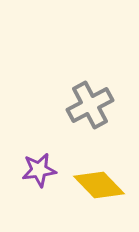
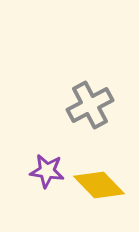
purple star: moved 8 px right, 1 px down; rotated 16 degrees clockwise
